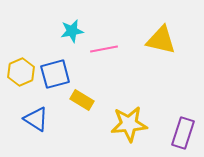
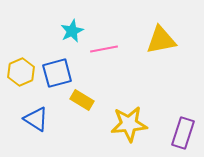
cyan star: rotated 15 degrees counterclockwise
yellow triangle: rotated 24 degrees counterclockwise
blue square: moved 2 px right, 1 px up
